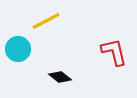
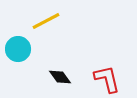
red L-shape: moved 7 px left, 27 px down
black diamond: rotated 15 degrees clockwise
